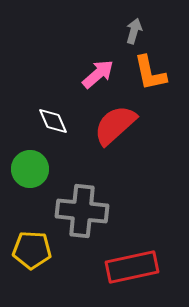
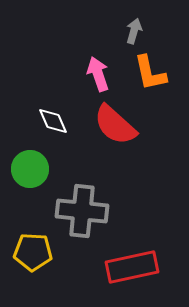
pink arrow: rotated 68 degrees counterclockwise
red semicircle: rotated 96 degrees counterclockwise
yellow pentagon: moved 1 px right, 2 px down
